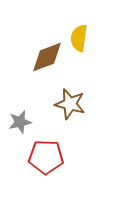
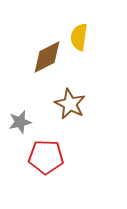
yellow semicircle: moved 1 px up
brown diamond: rotated 6 degrees counterclockwise
brown star: rotated 12 degrees clockwise
